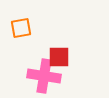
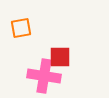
red square: moved 1 px right
